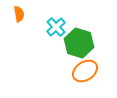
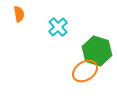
cyan cross: moved 2 px right
green hexagon: moved 18 px right, 8 px down
